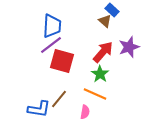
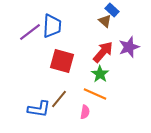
purple line: moved 21 px left, 13 px up
